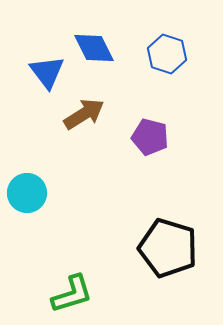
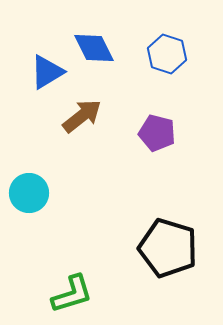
blue triangle: rotated 36 degrees clockwise
brown arrow: moved 2 px left, 2 px down; rotated 6 degrees counterclockwise
purple pentagon: moved 7 px right, 4 px up
cyan circle: moved 2 px right
